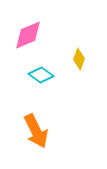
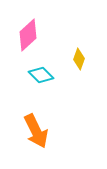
pink diamond: rotated 20 degrees counterclockwise
cyan diamond: rotated 10 degrees clockwise
